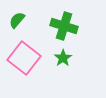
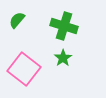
pink square: moved 11 px down
